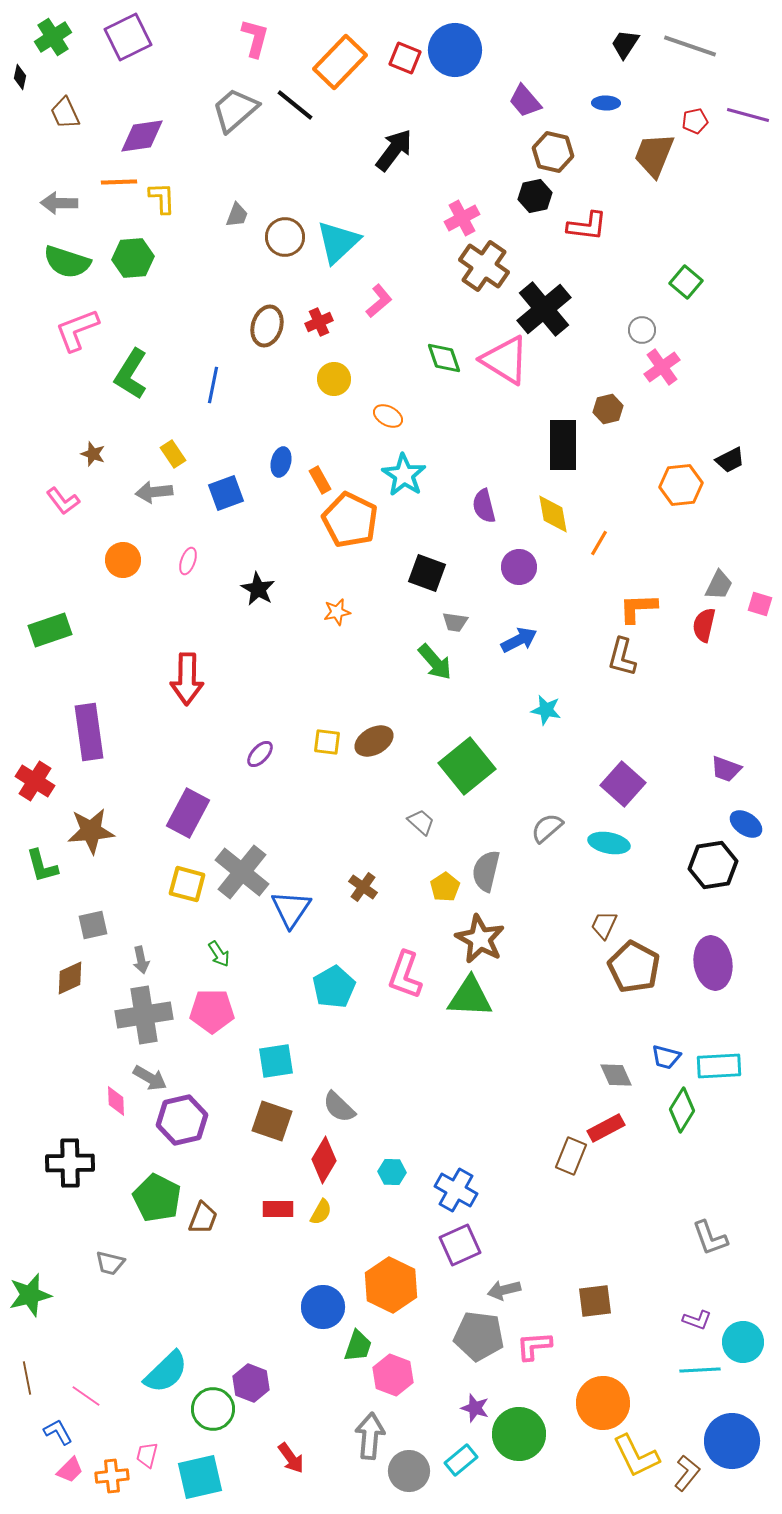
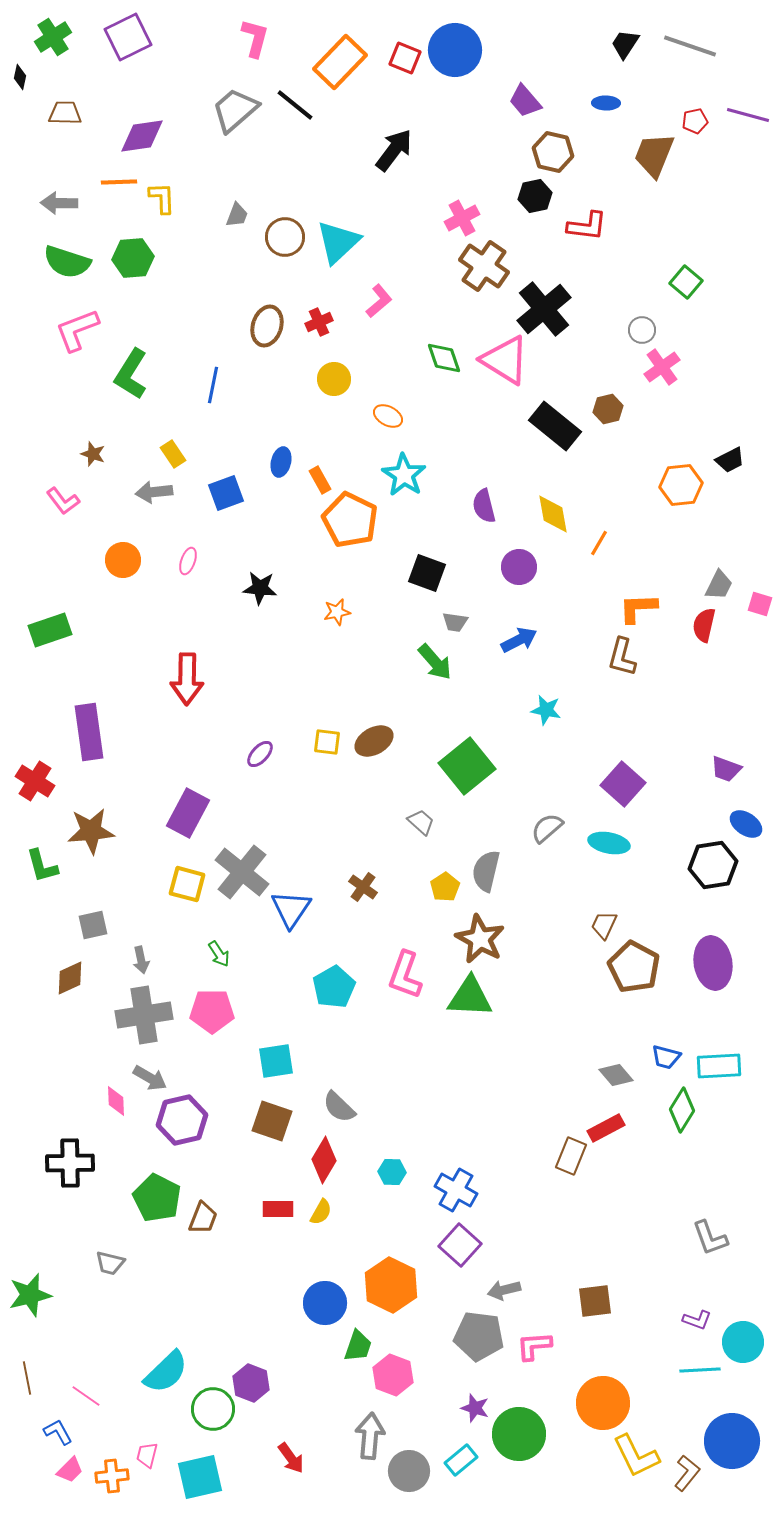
brown trapezoid at (65, 113): rotated 116 degrees clockwise
black rectangle at (563, 445): moved 8 px left, 19 px up; rotated 51 degrees counterclockwise
black star at (258, 589): moved 2 px right, 1 px up; rotated 24 degrees counterclockwise
gray diamond at (616, 1075): rotated 16 degrees counterclockwise
purple square at (460, 1245): rotated 24 degrees counterclockwise
blue circle at (323, 1307): moved 2 px right, 4 px up
